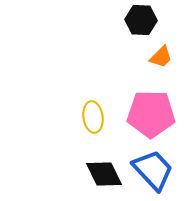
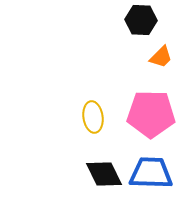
blue trapezoid: moved 2 px left, 3 px down; rotated 45 degrees counterclockwise
